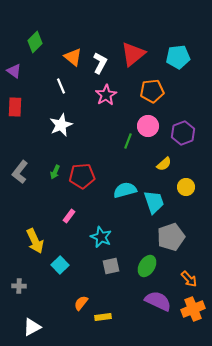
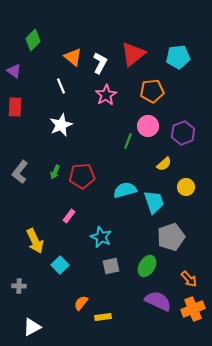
green diamond: moved 2 px left, 2 px up
